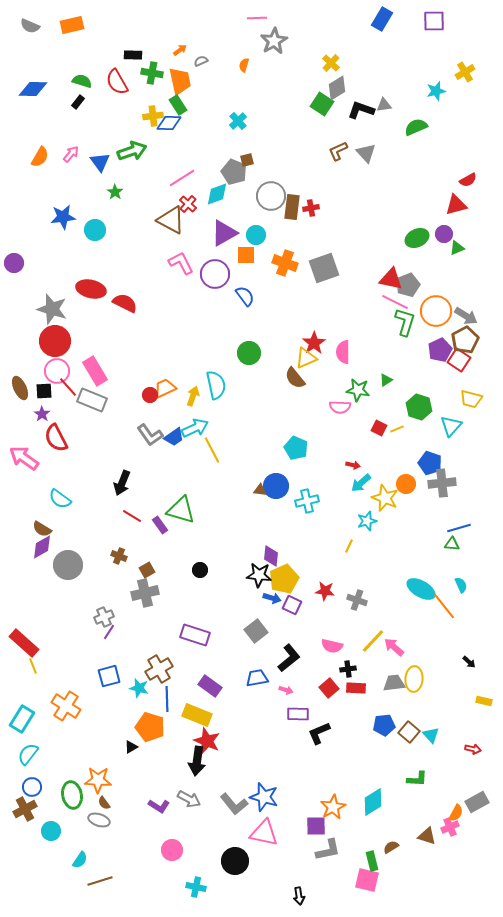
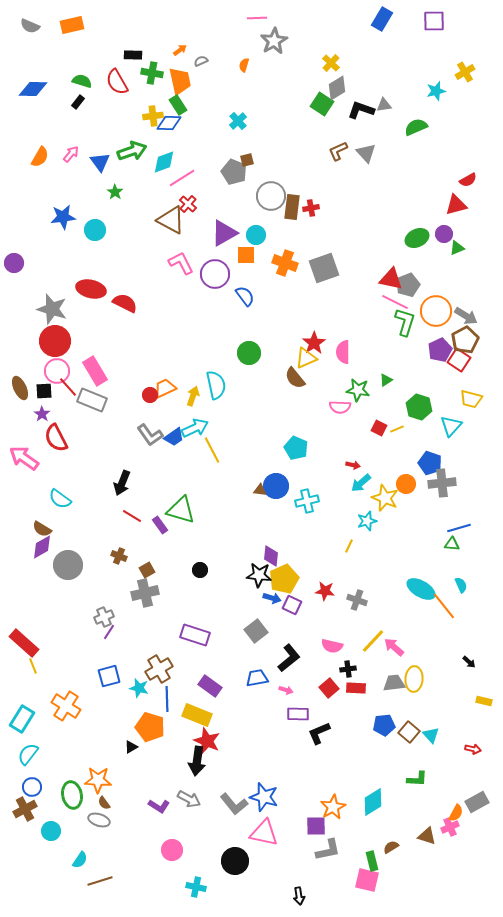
cyan diamond at (217, 194): moved 53 px left, 32 px up
